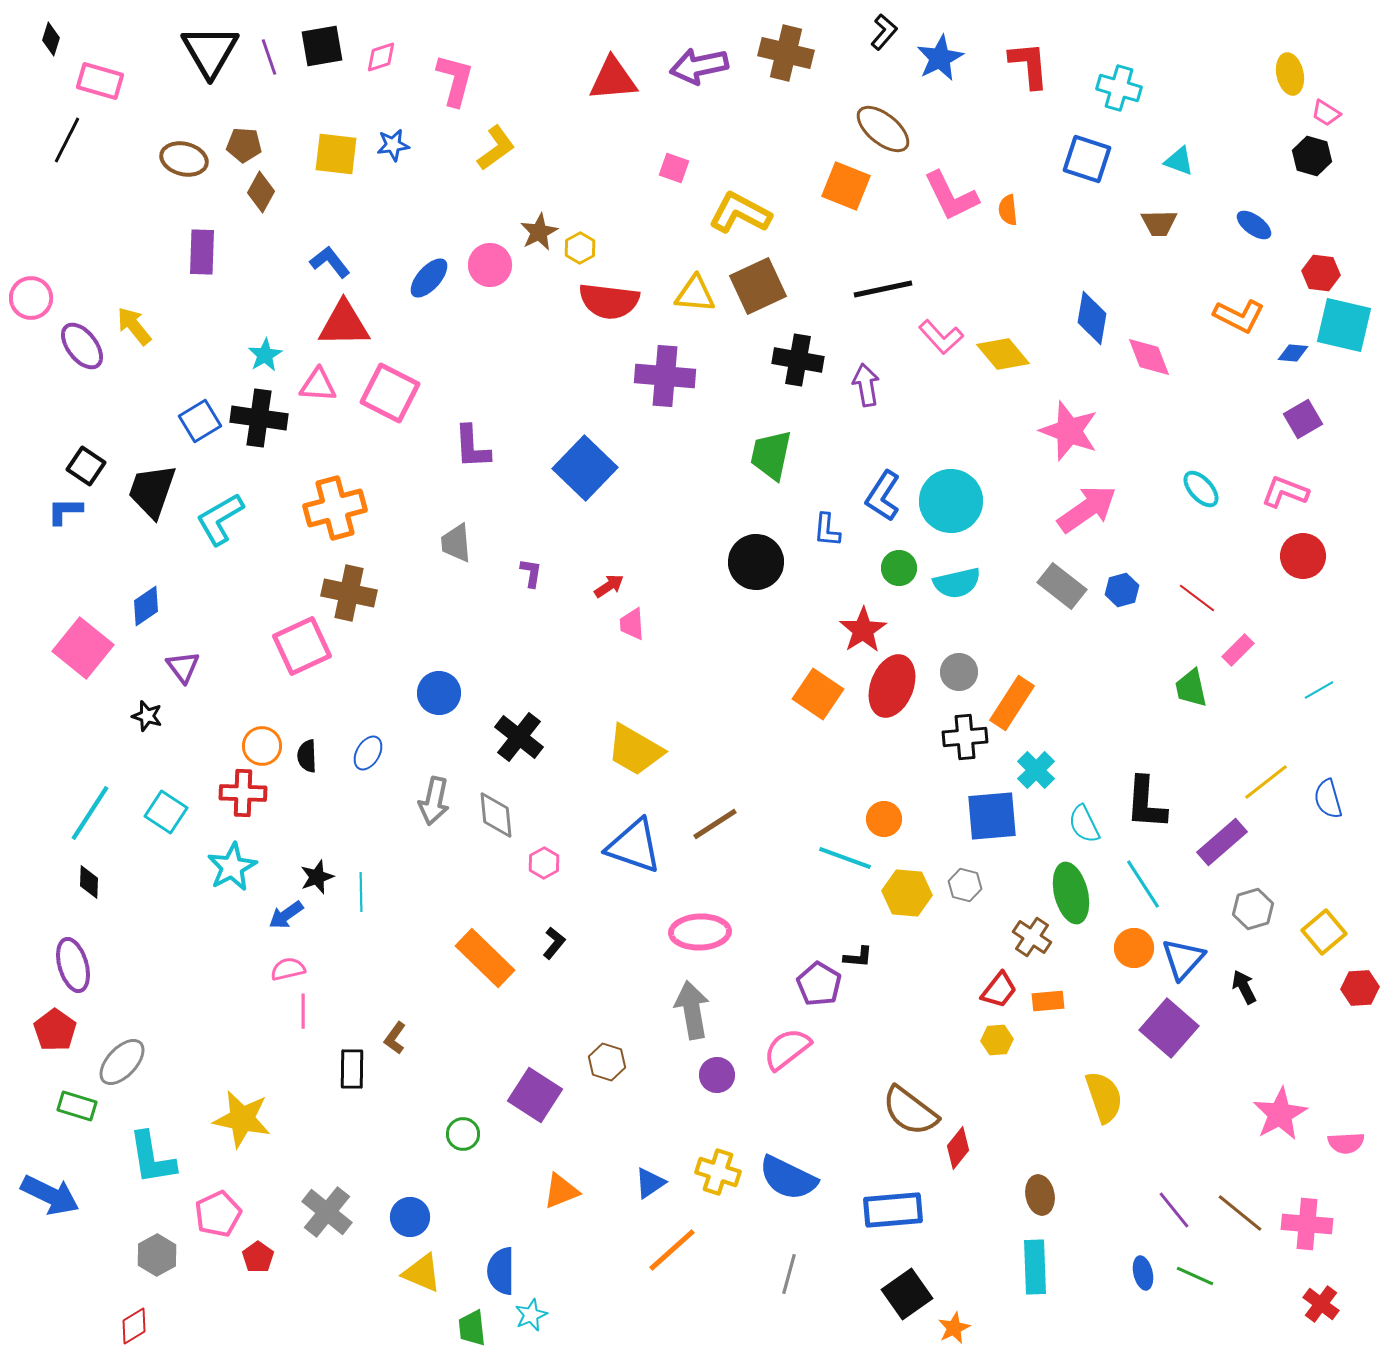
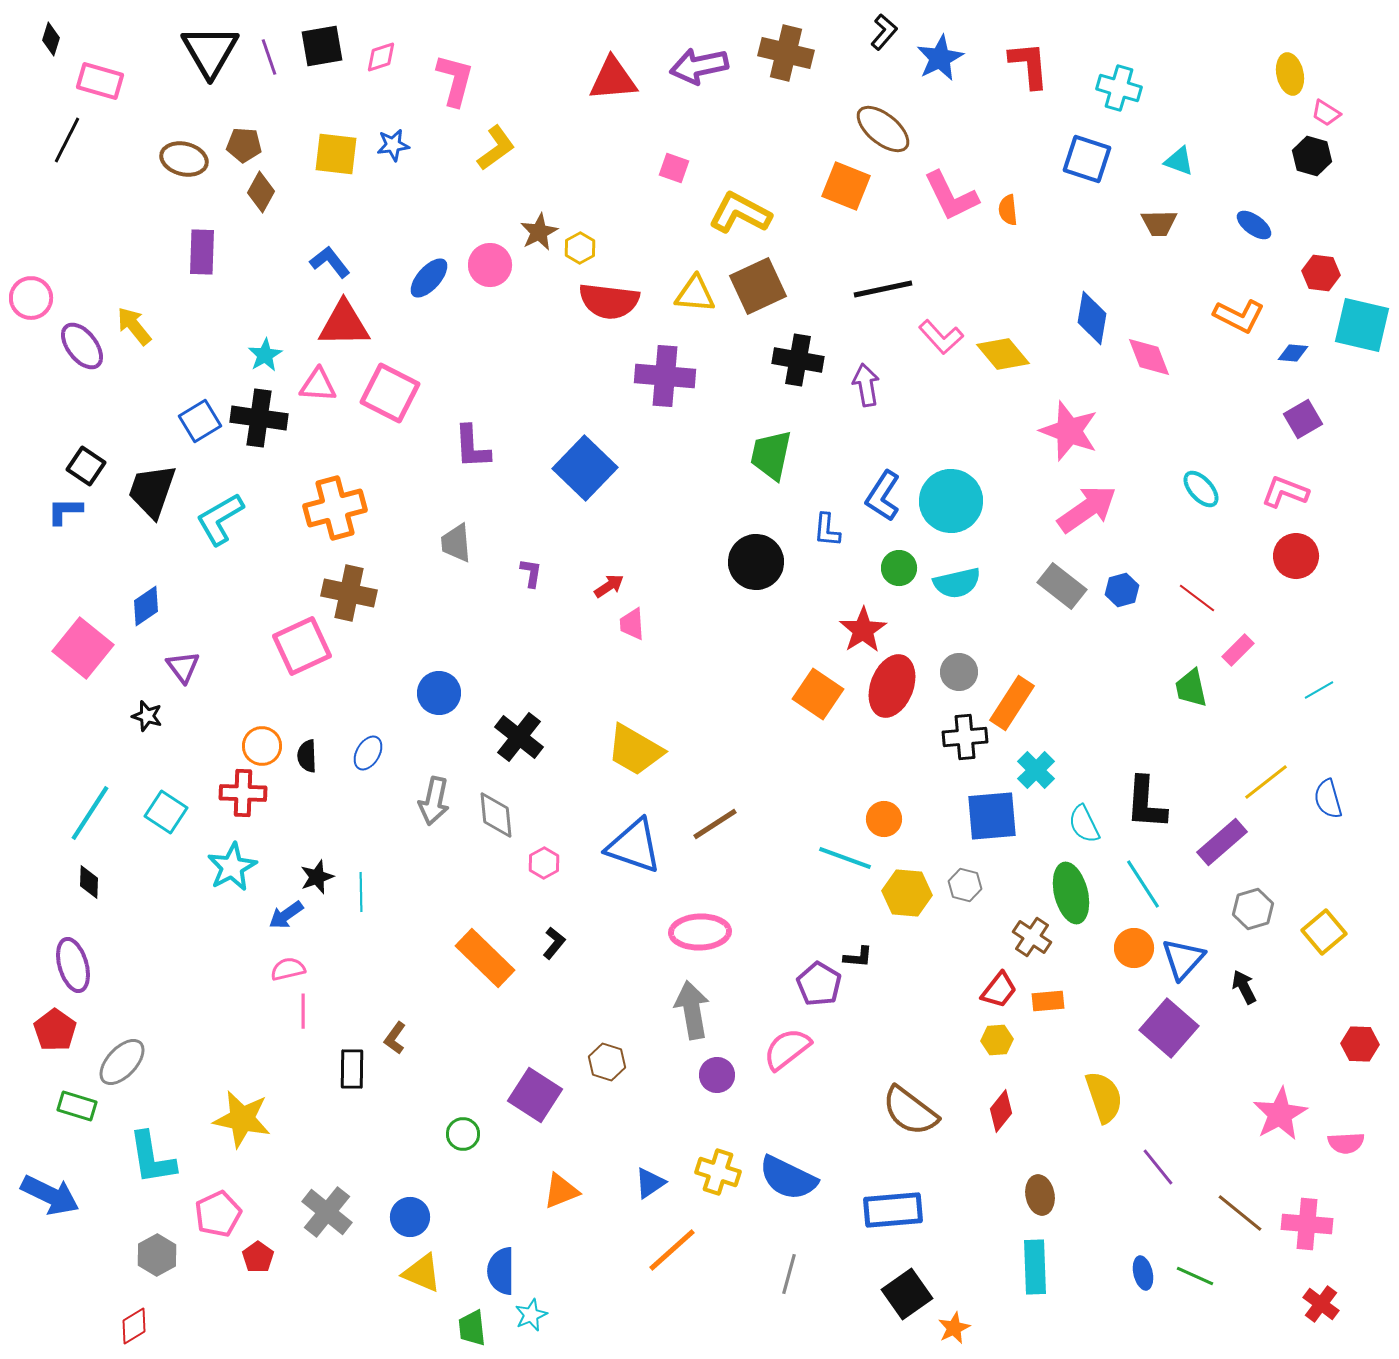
cyan square at (1344, 325): moved 18 px right
red circle at (1303, 556): moved 7 px left
red hexagon at (1360, 988): moved 56 px down; rotated 6 degrees clockwise
red diamond at (958, 1148): moved 43 px right, 37 px up
purple line at (1174, 1210): moved 16 px left, 43 px up
